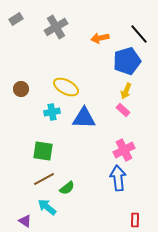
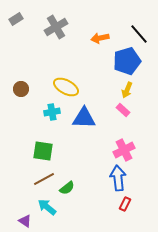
yellow arrow: moved 1 px right, 1 px up
red rectangle: moved 10 px left, 16 px up; rotated 24 degrees clockwise
